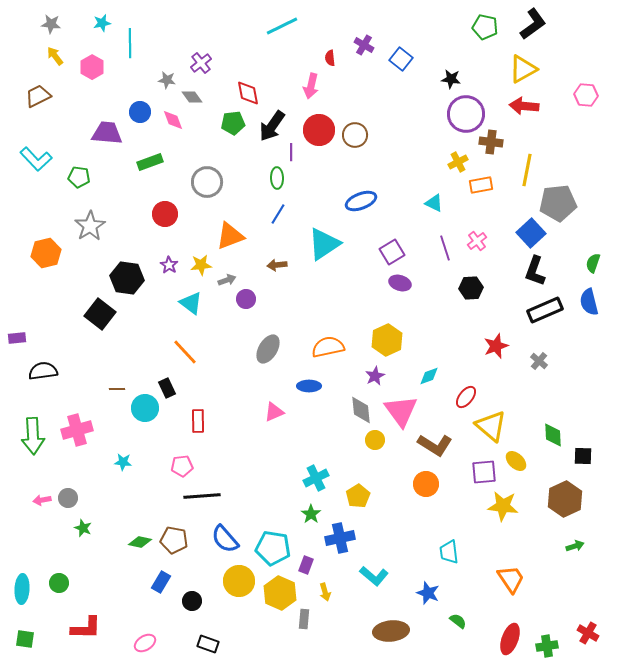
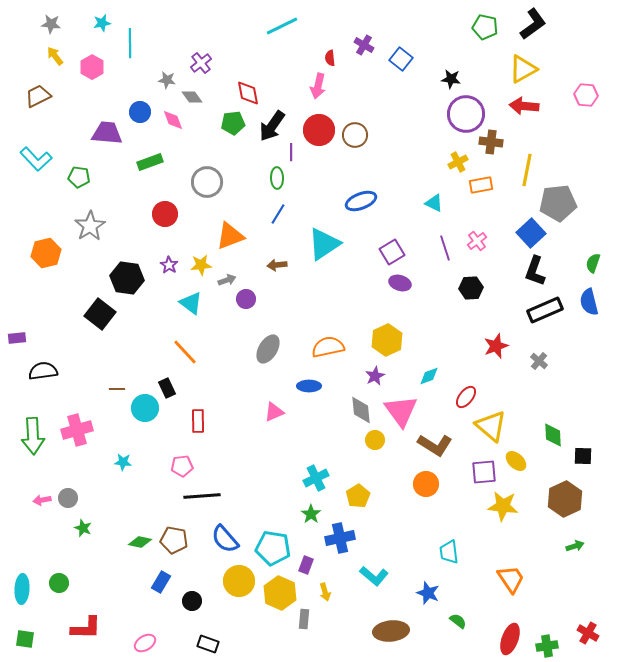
pink arrow at (311, 86): moved 7 px right
